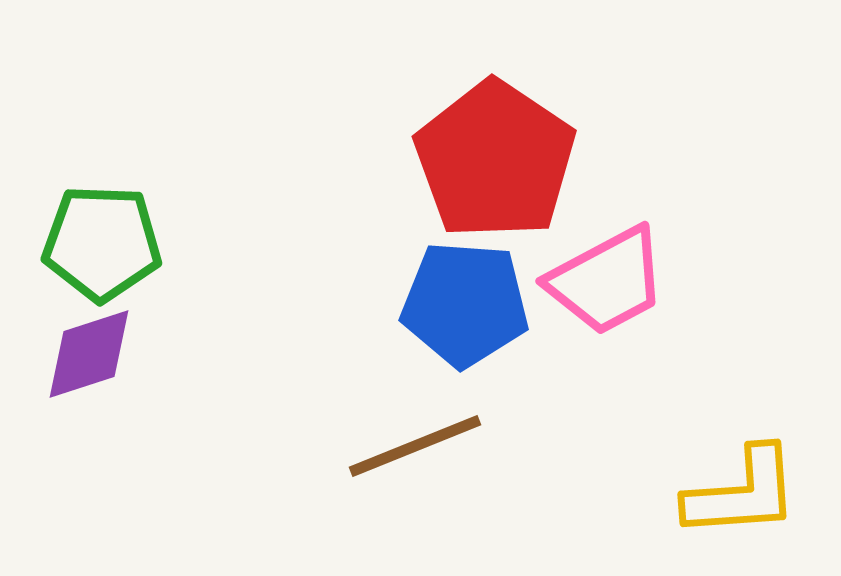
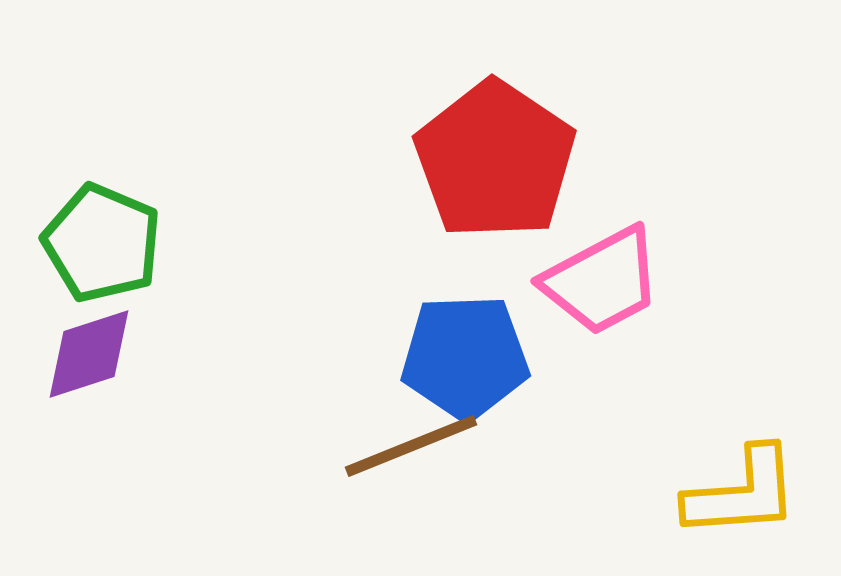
green pentagon: rotated 21 degrees clockwise
pink trapezoid: moved 5 px left
blue pentagon: moved 53 px down; rotated 6 degrees counterclockwise
brown line: moved 4 px left
